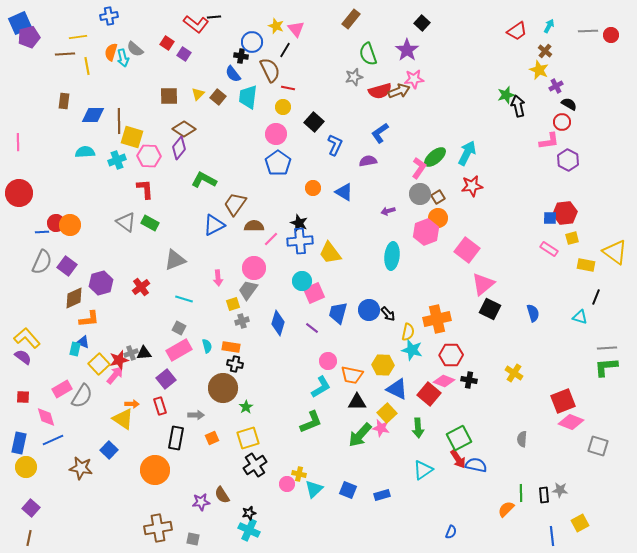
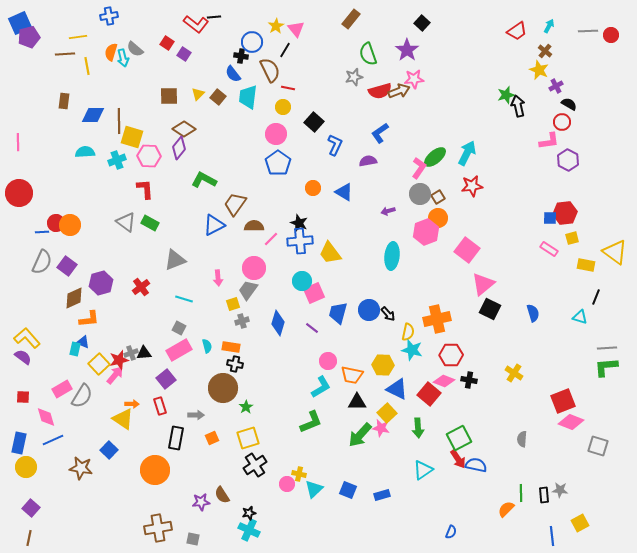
yellow star at (276, 26): rotated 21 degrees clockwise
